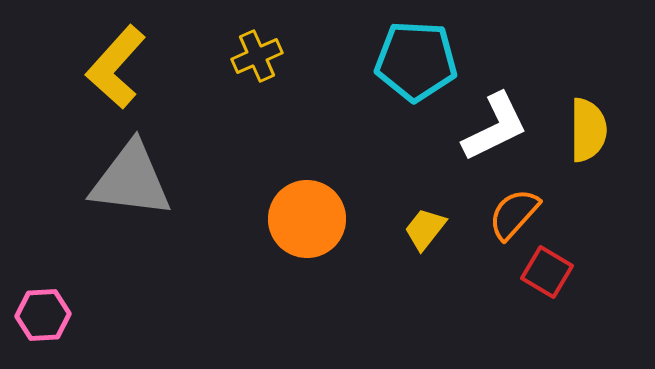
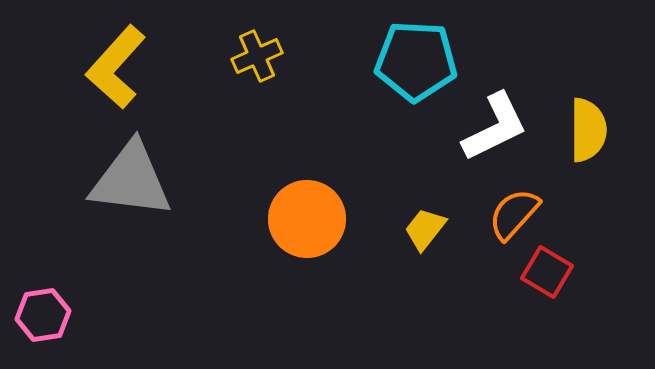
pink hexagon: rotated 6 degrees counterclockwise
